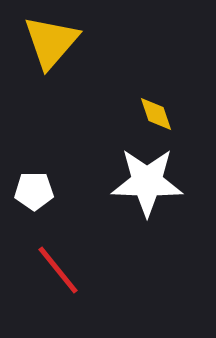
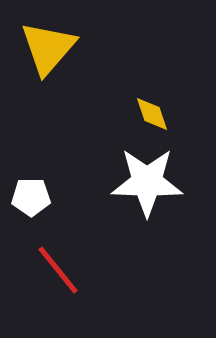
yellow triangle: moved 3 px left, 6 px down
yellow diamond: moved 4 px left
white pentagon: moved 3 px left, 6 px down
